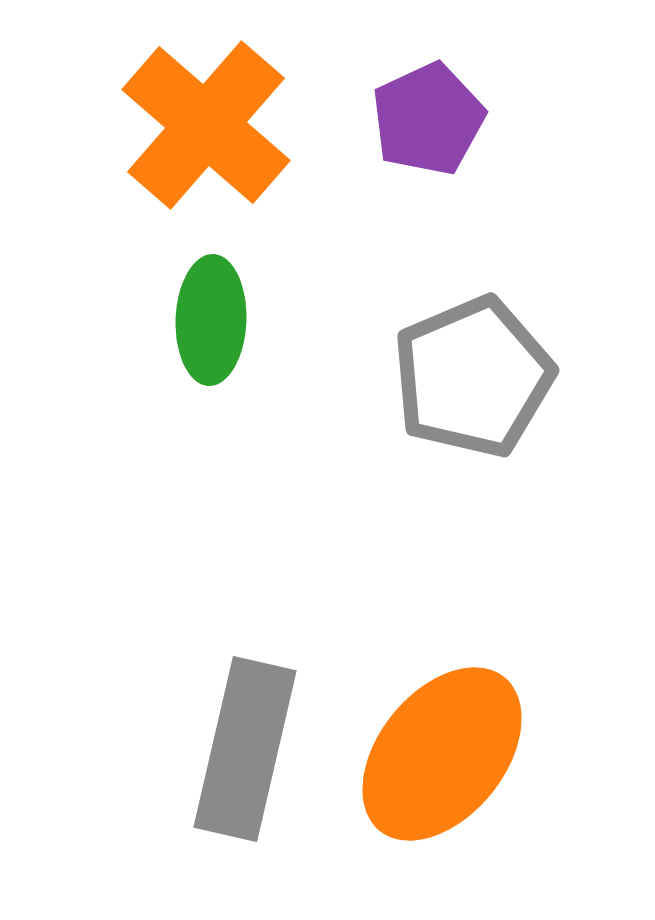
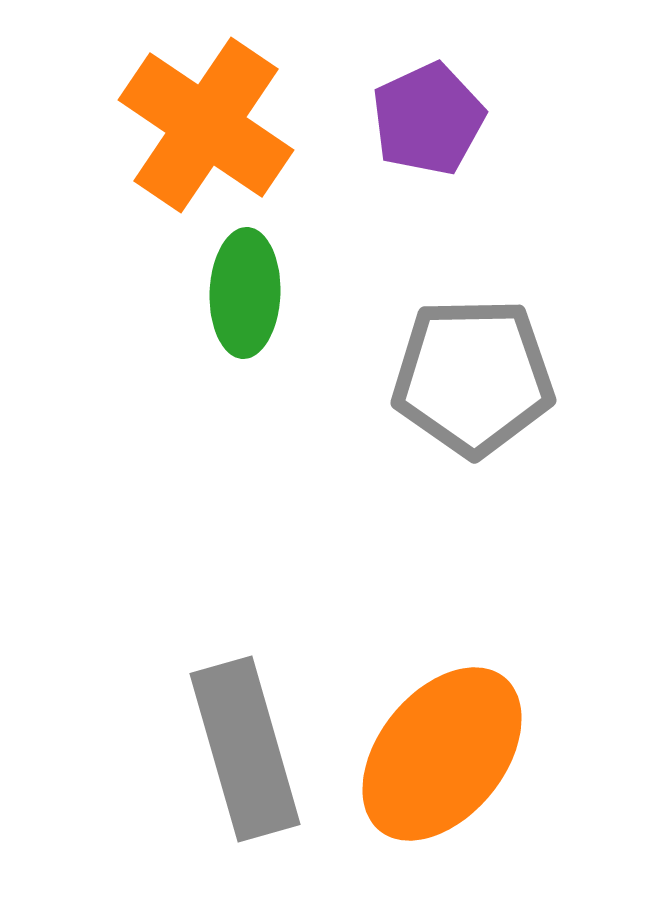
orange cross: rotated 7 degrees counterclockwise
green ellipse: moved 34 px right, 27 px up
gray pentagon: rotated 22 degrees clockwise
gray rectangle: rotated 29 degrees counterclockwise
